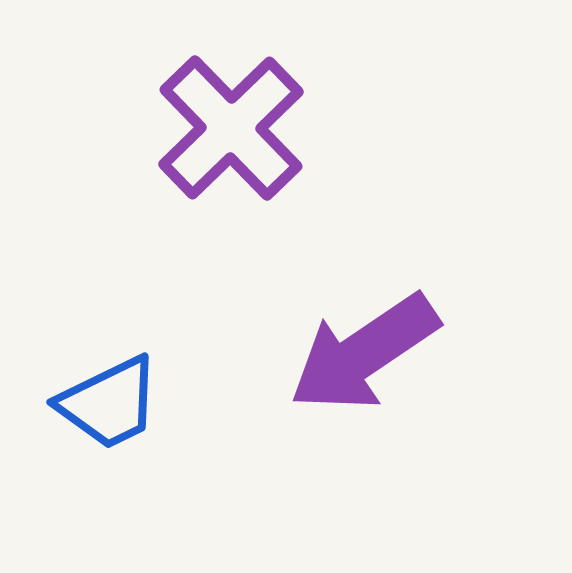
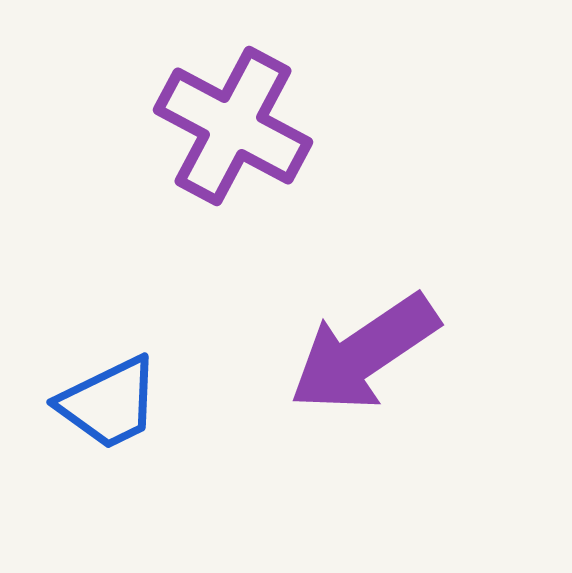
purple cross: moved 2 px right, 2 px up; rotated 18 degrees counterclockwise
